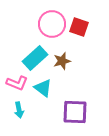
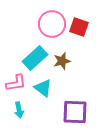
pink L-shape: moved 1 px left; rotated 30 degrees counterclockwise
